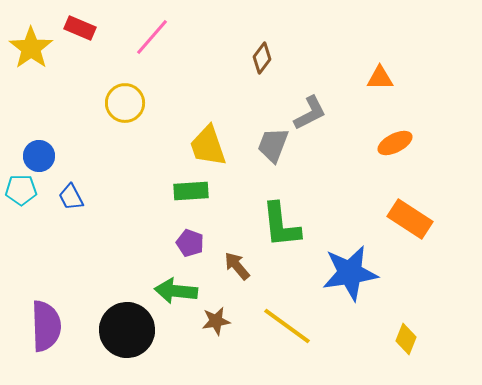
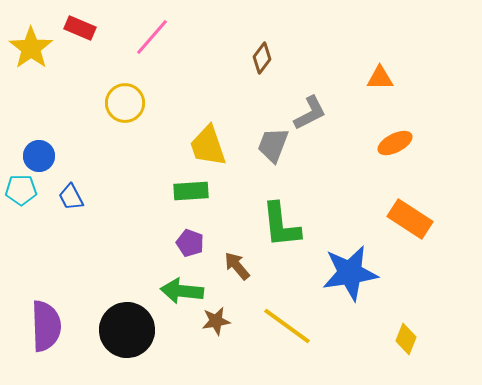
green arrow: moved 6 px right
